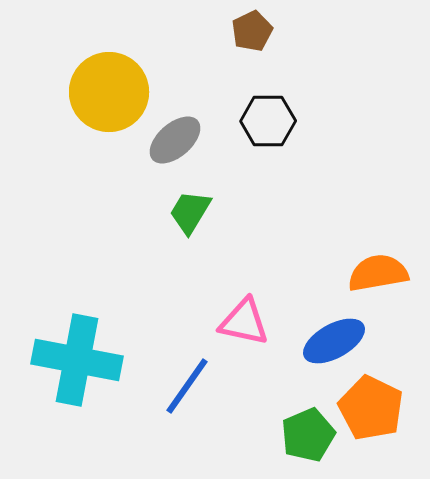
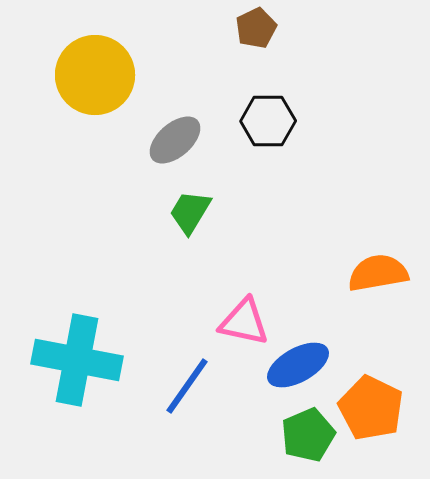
brown pentagon: moved 4 px right, 3 px up
yellow circle: moved 14 px left, 17 px up
blue ellipse: moved 36 px left, 24 px down
